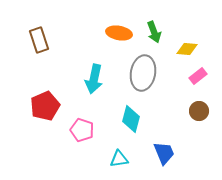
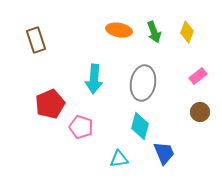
orange ellipse: moved 3 px up
brown rectangle: moved 3 px left
yellow diamond: moved 17 px up; rotated 75 degrees counterclockwise
gray ellipse: moved 10 px down
cyan arrow: rotated 8 degrees counterclockwise
red pentagon: moved 5 px right, 2 px up
brown circle: moved 1 px right, 1 px down
cyan diamond: moved 9 px right, 7 px down
pink pentagon: moved 1 px left, 3 px up
